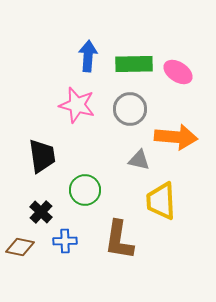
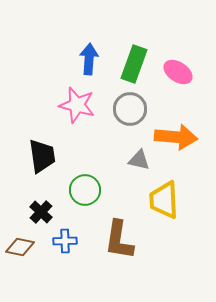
blue arrow: moved 1 px right, 3 px down
green rectangle: rotated 69 degrees counterclockwise
yellow trapezoid: moved 3 px right, 1 px up
